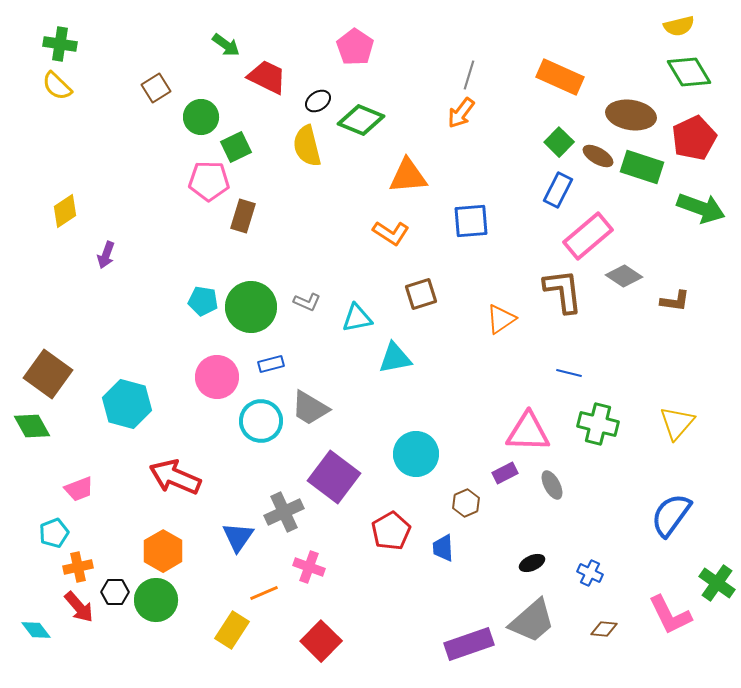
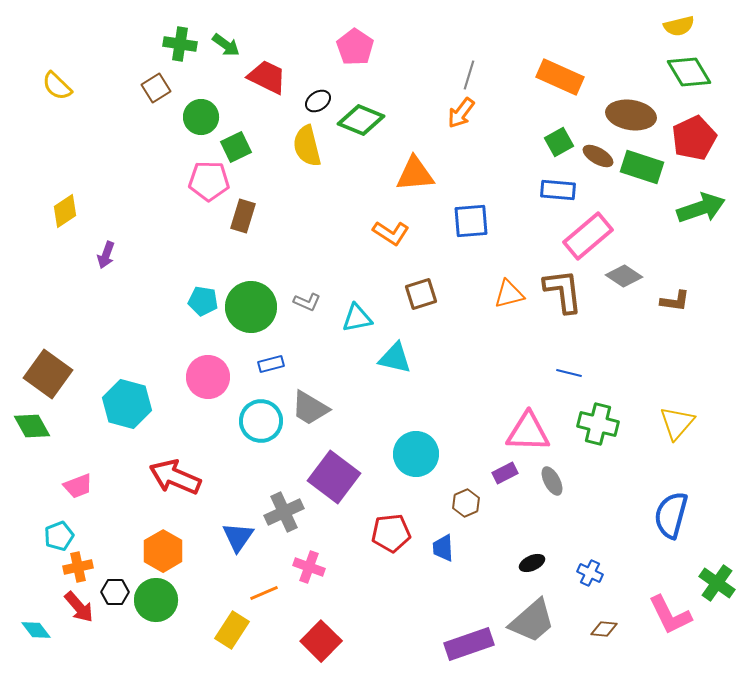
green cross at (60, 44): moved 120 px right
green square at (559, 142): rotated 16 degrees clockwise
orange triangle at (408, 176): moved 7 px right, 2 px up
blue rectangle at (558, 190): rotated 68 degrees clockwise
green arrow at (701, 208): rotated 39 degrees counterclockwise
orange triangle at (501, 319): moved 8 px right, 25 px up; rotated 20 degrees clockwise
cyan triangle at (395, 358): rotated 24 degrees clockwise
pink circle at (217, 377): moved 9 px left
gray ellipse at (552, 485): moved 4 px up
pink trapezoid at (79, 489): moved 1 px left, 3 px up
blue semicircle at (671, 515): rotated 21 degrees counterclockwise
red pentagon at (391, 531): moved 2 px down; rotated 24 degrees clockwise
cyan pentagon at (54, 533): moved 5 px right, 3 px down
